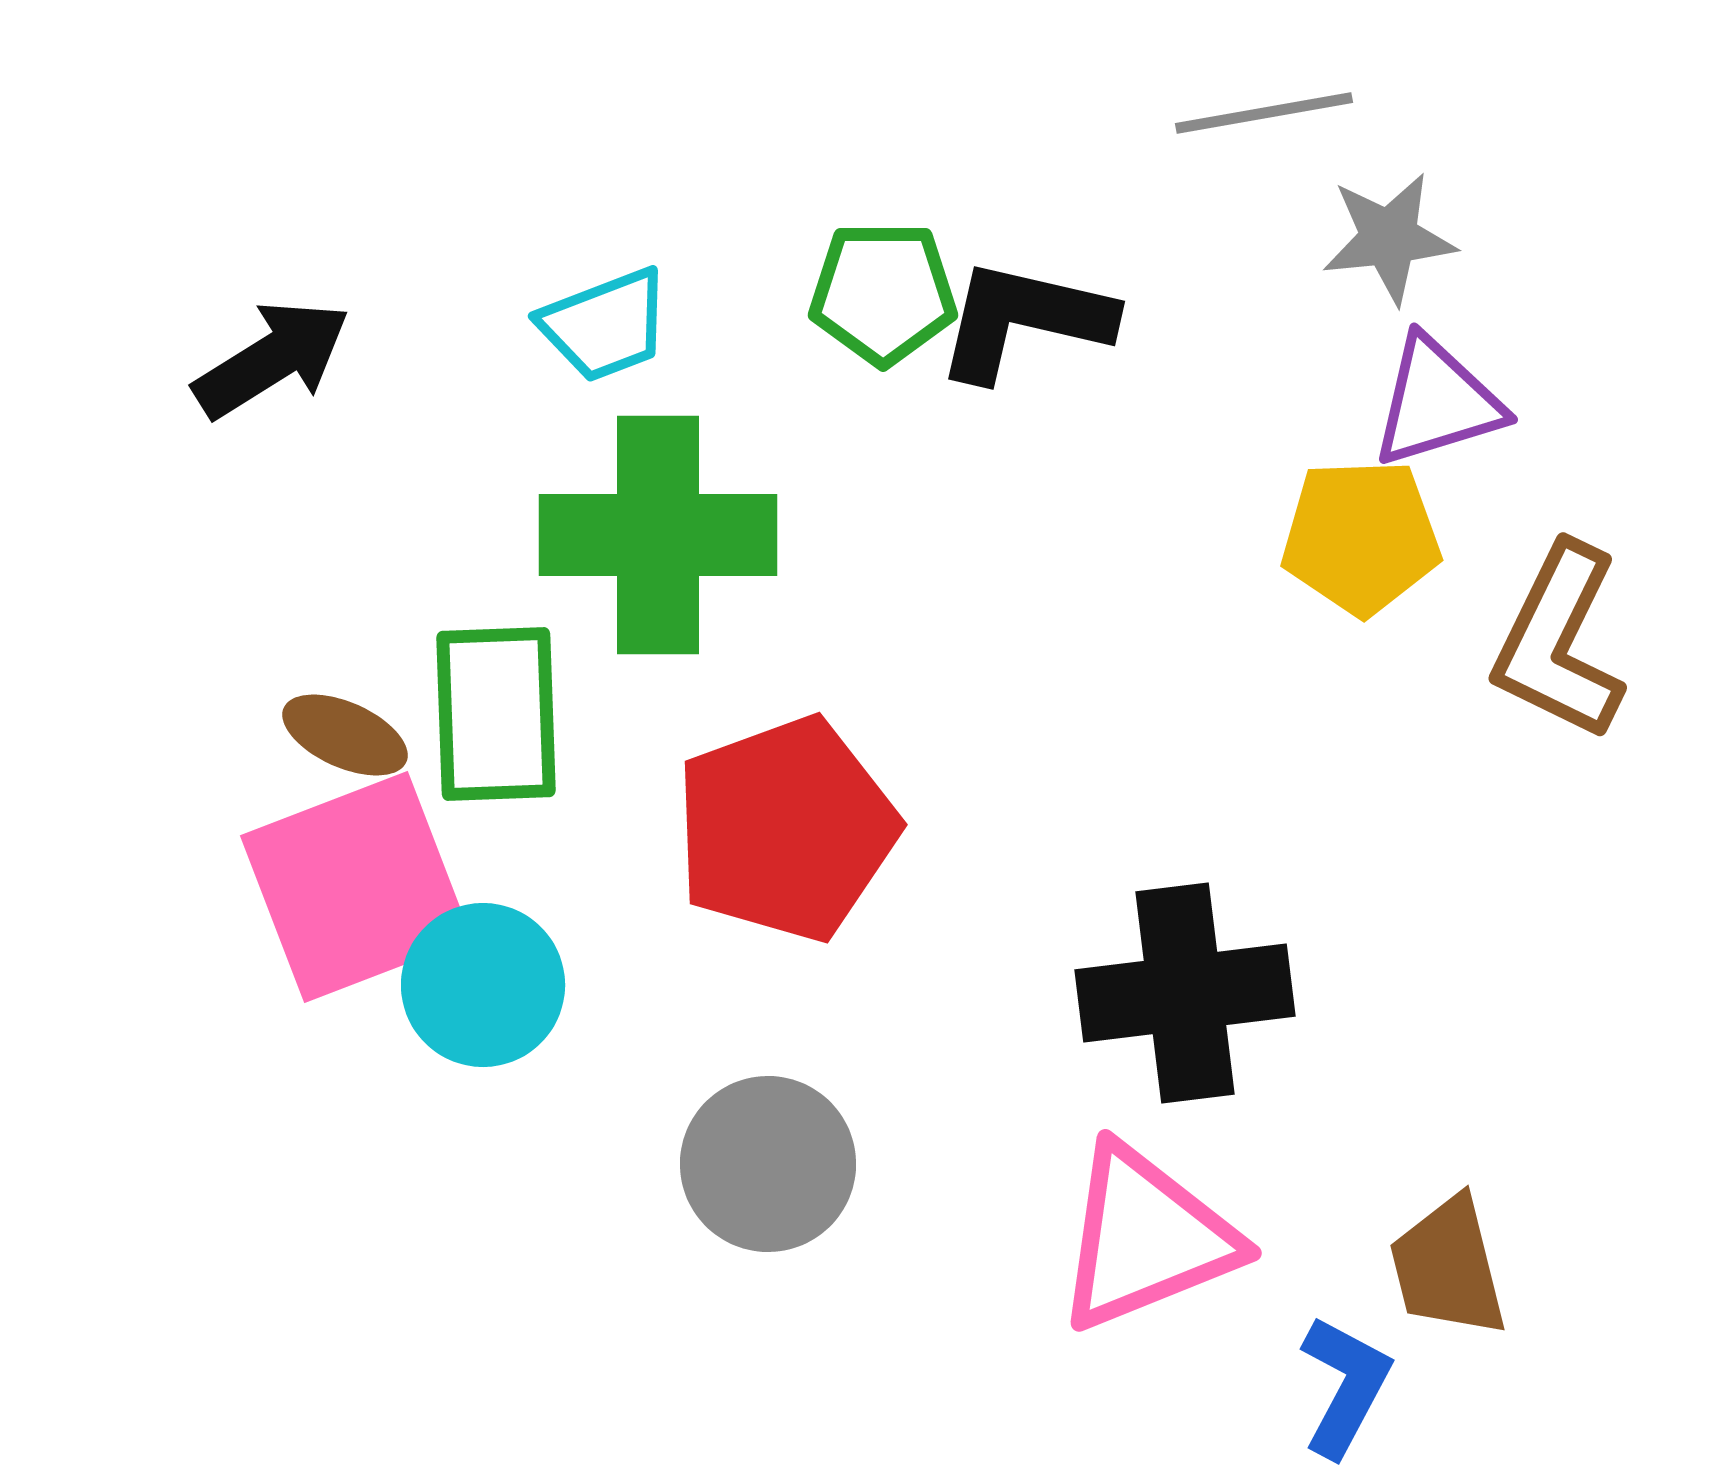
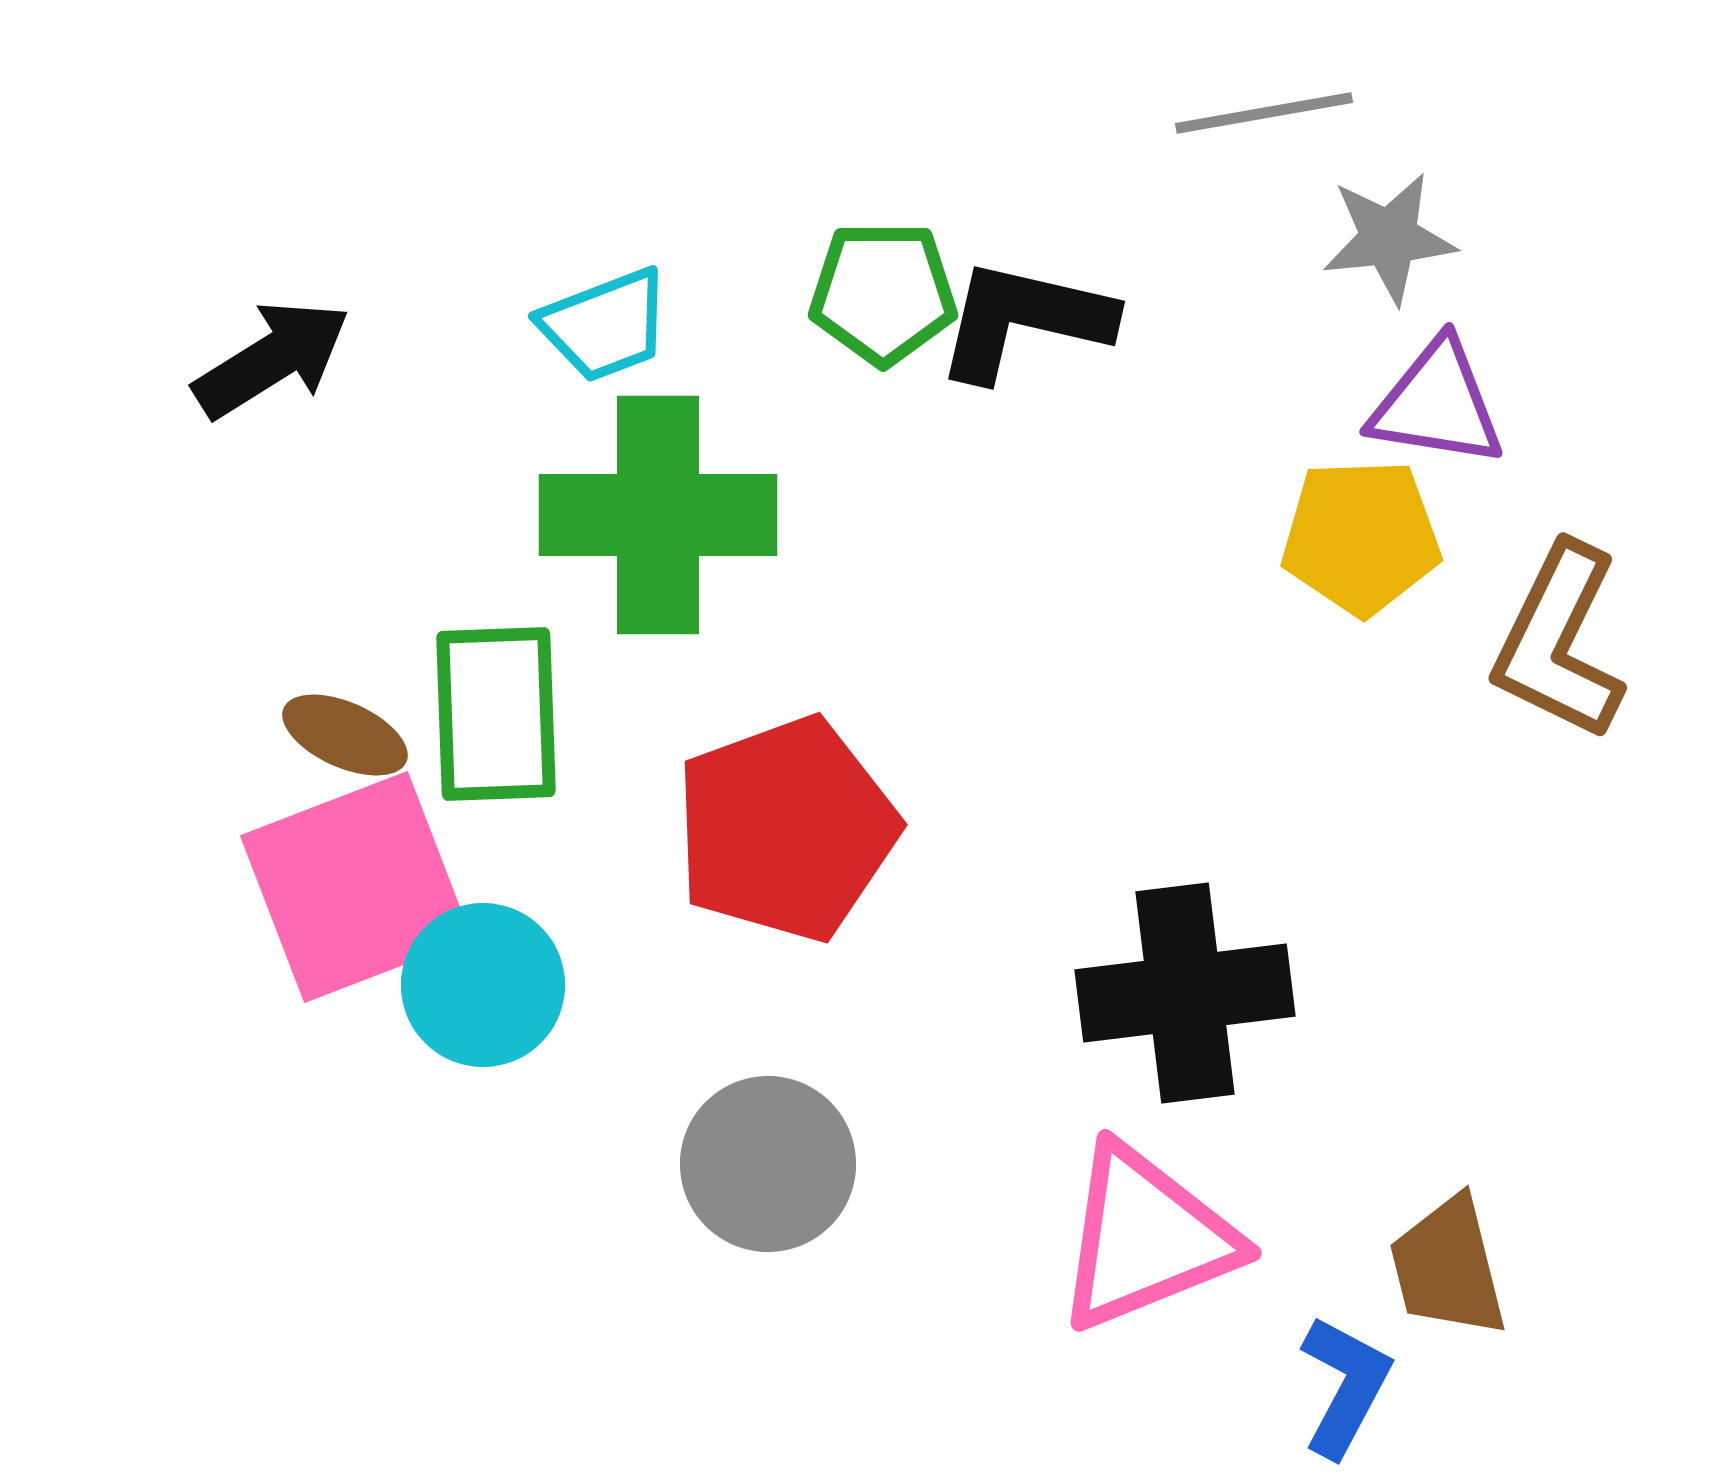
purple triangle: moved 2 px down; rotated 26 degrees clockwise
green cross: moved 20 px up
